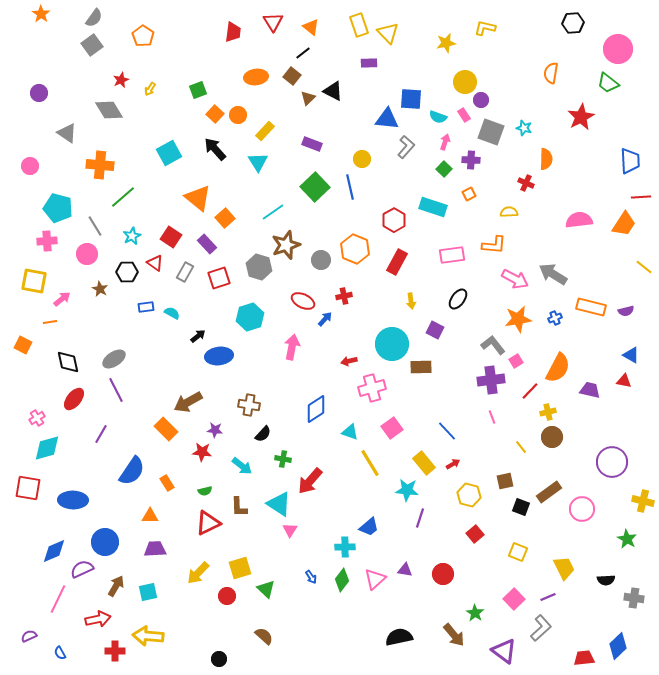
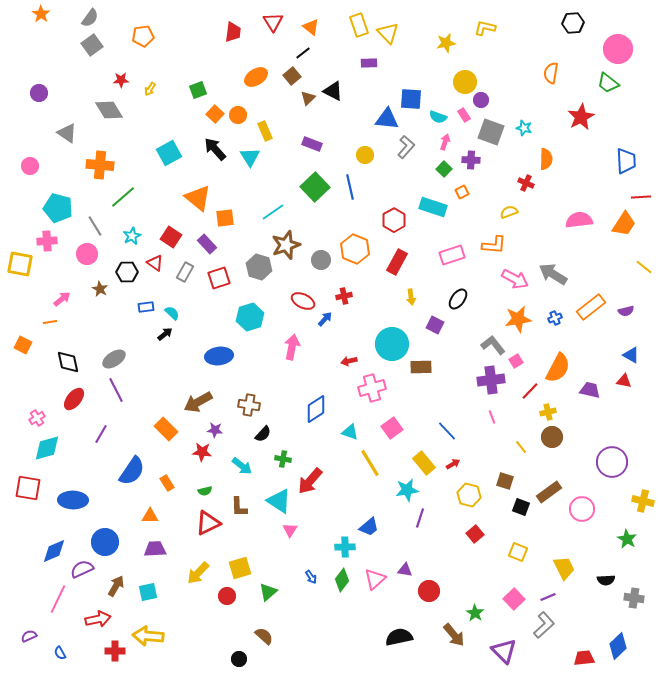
gray semicircle at (94, 18): moved 4 px left
orange pentagon at (143, 36): rotated 30 degrees clockwise
brown square at (292, 76): rotated 12 degrees clockwise
orange ellipse at (256, 77): rotated 25 degrees counterclockwise
red star at (121, 80): rotated 21 degrees clockwise
yellow rectangle at (265, 131): rotated 66 degrees counterclockwise
yellow circle at (362, 159): moved 3 px right, 4 px up
blue trapezoid at (630, 161): moved 4 px left
cyan triangle at (258, 162): moved 8 px left, 5 px up
orange square at (469, 194): moved 7 px left, 2 px up
yellow semicircle at (509, 212): rotated 18 degrees counterclockwise
orange square at (225, 218): rotated 36 degrees clockwise
pink rectangle at (452, 255): rotated 10 degrees counterclockwise
yellow square at (34, 281): moved 14 px left, 17 px up
yellow arrow at (411, 301): moved 4 px up
orange rectangle at (591, 307): rotated 52 degrees counterclockwise
cyan semicircle at (172, 313): rotated 14 degrees clockwise
purple square at (435, 330): moved 5 px up
black arrow at (198, 336): moved 33 px left, 2 px up
brown arrow at (188, 402): moved 10 px right
brown square at (505, 481): rotated 30 degrees clockwise
cyan star at (407, 490): rotated 15 degrees counterclockwise
cyan triangle at (279, 504): moved 3 px up
red circle at (443, 574): moved 14 px left, 17 px down
green triangle at (266, 589): moved 2 px right, 3 px down; rotated 36 degrees clockwise
gray L-shape at (541, 628): moved 3 px right, 3 px up
purple triangle at (504, 651): rotated 8 degrees clockwise
black circle at (219, 659): moved 20 px right
